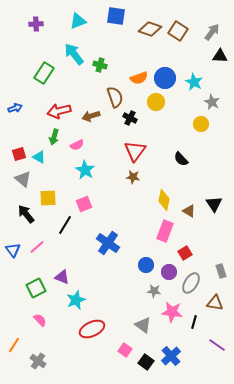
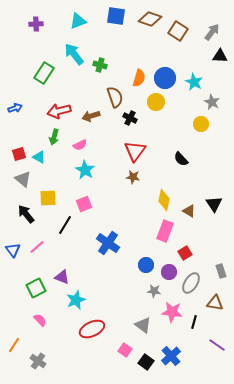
brown diamond at (150, 29): moved 10 px up
orange semicircle at (139, 78): rotated 54 degrees counterclockwise
pink semicircle at (77, 145): moved 3 px right
